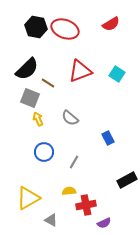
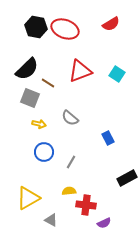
yellow arrow: moved 1 px right, 5 px down; rotated 128 degrees clockwise
gray line: moved 3 px left
black rectangle: moved 2 px up
red cross: rotated 18 degrees clockwise
